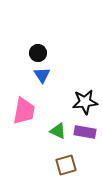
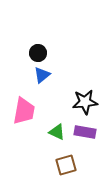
blue triangle: rotated 24 degrees clockwise
green triangle: moved 1 px left, 1 px down
